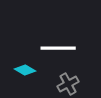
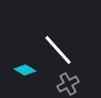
white line: moved 2 px down; rotated 48 degrees clockwise
